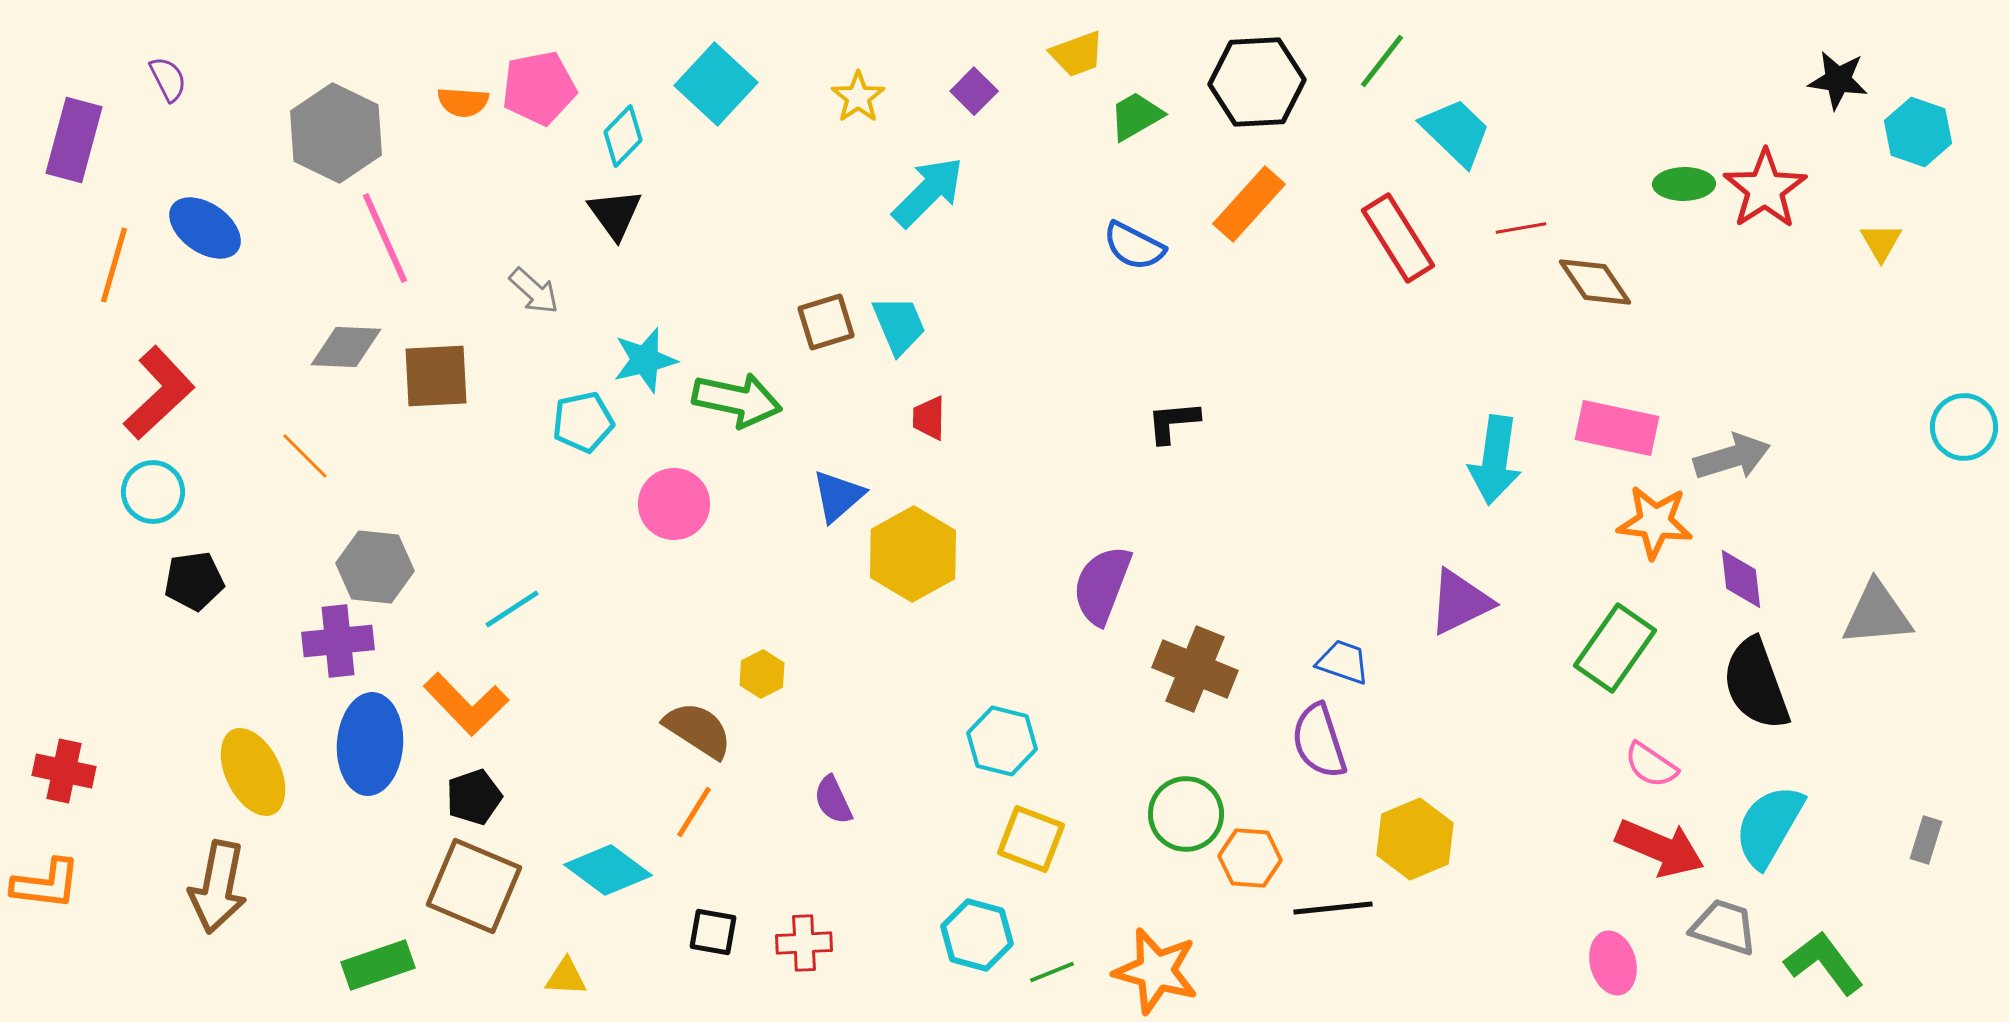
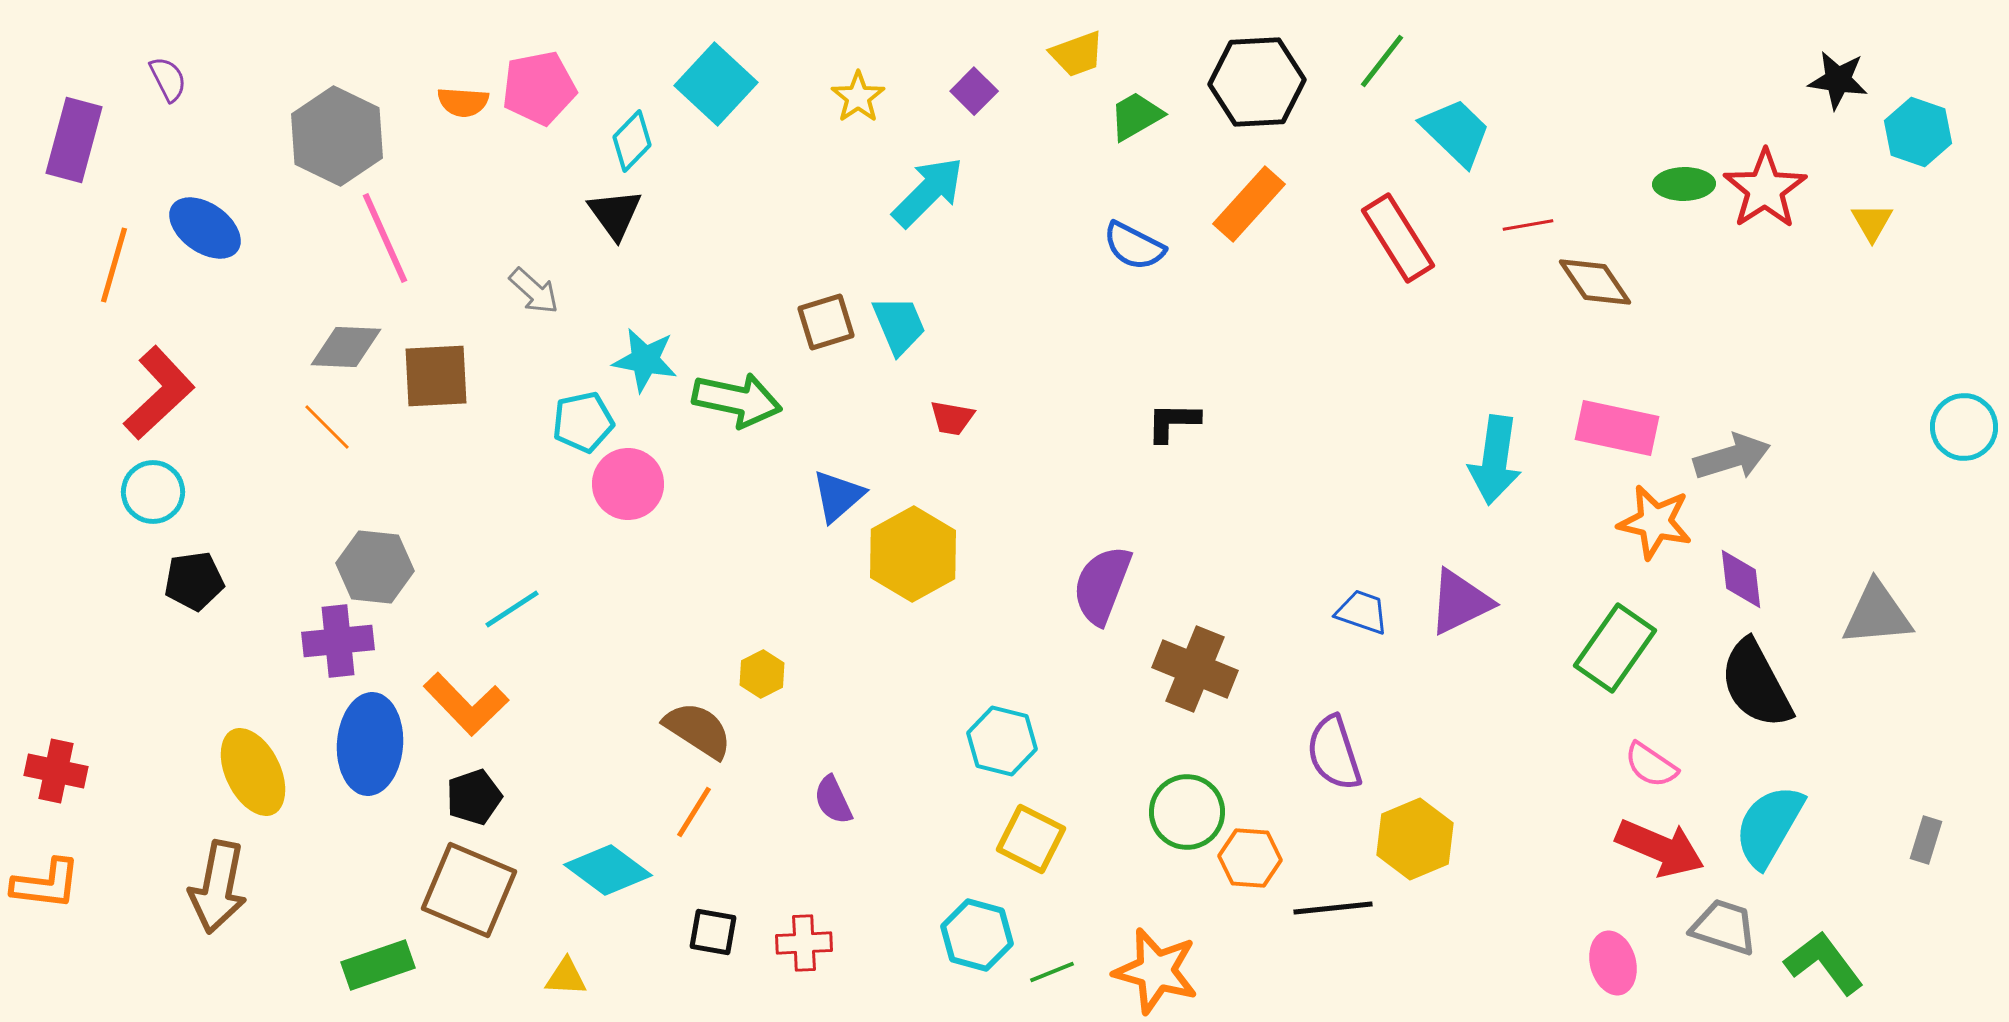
gray hexagon at (336, 133): moved 1 px right, 3 px down
cyan diamond at (623, 136): moved 9 px right, 5 px down
red line at (1521, 228): moved 7 px right, 3 px up
yellow triangle at (1881, 242): moved 9 px left, 20 px up
cyan star at (645, 360): rotated 24 degrees clockwise
red trapezoid at (929, 418): moved 23 px right; rotated 81 degrees counterclockwise
black L-shape at (1173, 422): rotated 6 degrees clockwise
orange line at (305, 456): moved 22 px right, 29 px up
pink circle at (674, 504): moved 46 px left, 20 px up
orange star at (1655, 522): rotated 6 degrees clockwise
blue trapezoid at (1343, 662): moved 19 px right, 50 px up
black semicircle at (1756, 684): rotated 8 degrees counterclockwise
purple semicircle at (1319, 741): moved 15 px right, 12 px down
red cross at (64, 771): moved 8 px left
green circle at (1186, 814): moved 1 px right, 2 px up
yellow square at (1031, 839): rotated 6 degrees clockwise
brown square at (474, 886): moved 5 px left, 4 px down
